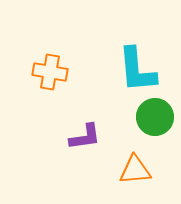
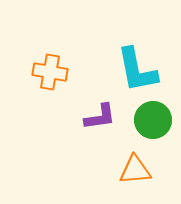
cyan L-shape: rotated 6 degrees counterclockwise
green circle: moved 2 px left, 3 px down
purple L-shape: moved 15 px right, 20 px up
